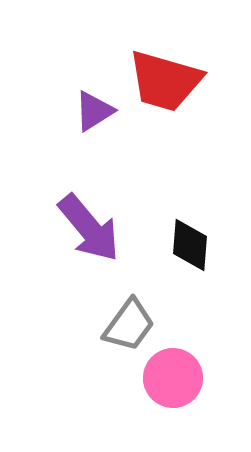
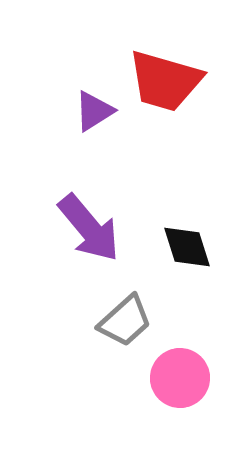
black diamond: moved 3 px left, 2 px down; rotated 22 degrees counterclockwise
gray trapezoid: moved 4 px left, 4 px up; rotated 12 degrees clockwise
pink circle: moved 7 px right
